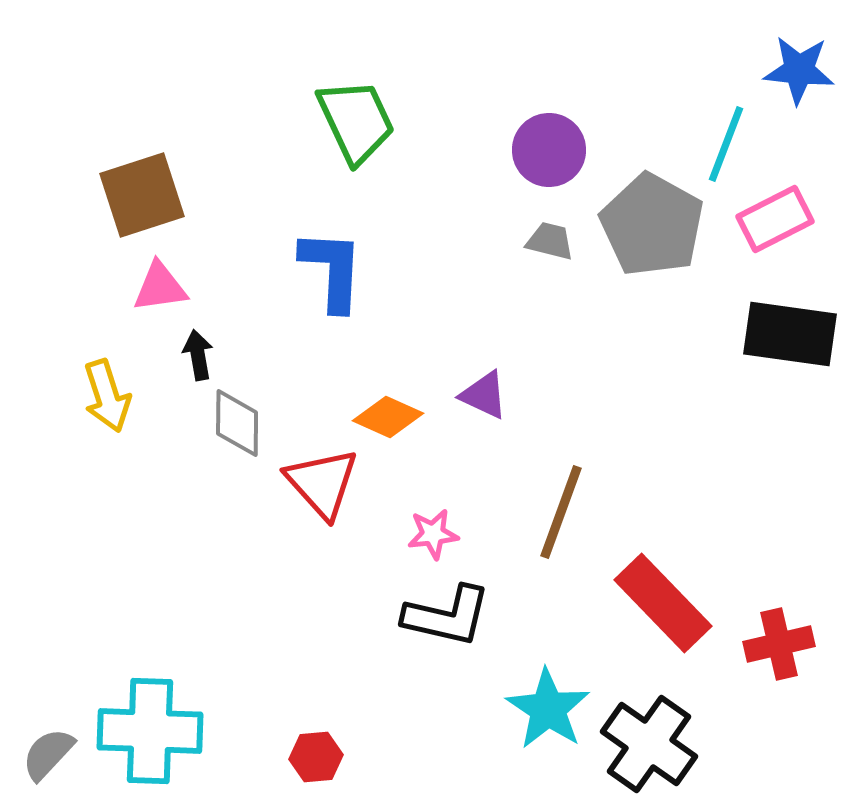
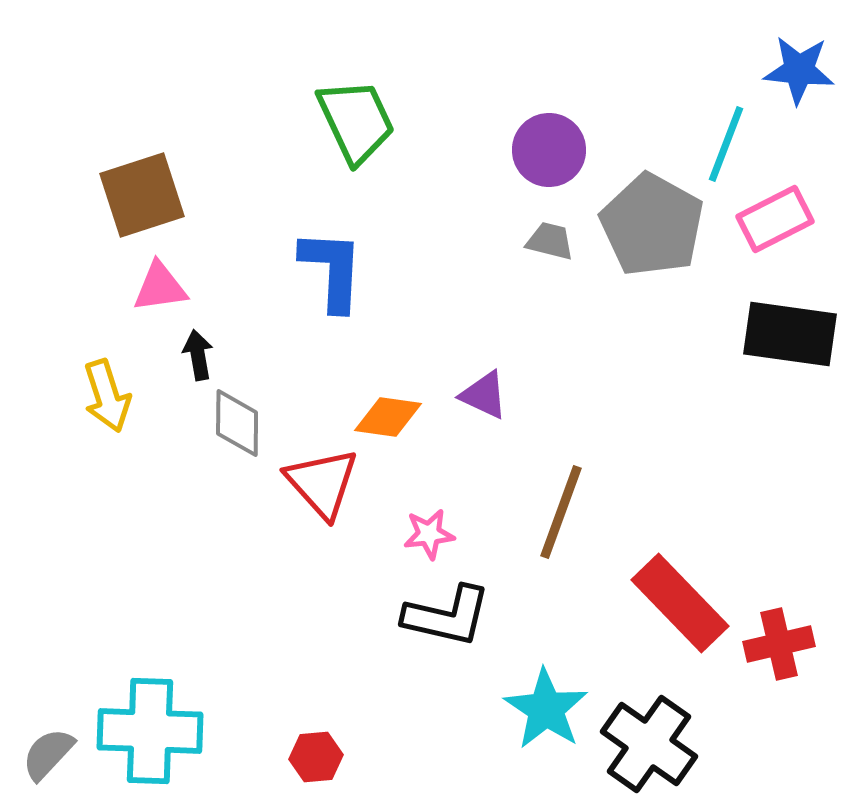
orange diamond: rotated 16 degrees counterclockwise
pink star: moved 4 px left
red rectangle: moved 17 px right
cyan star: moved 2 px left
